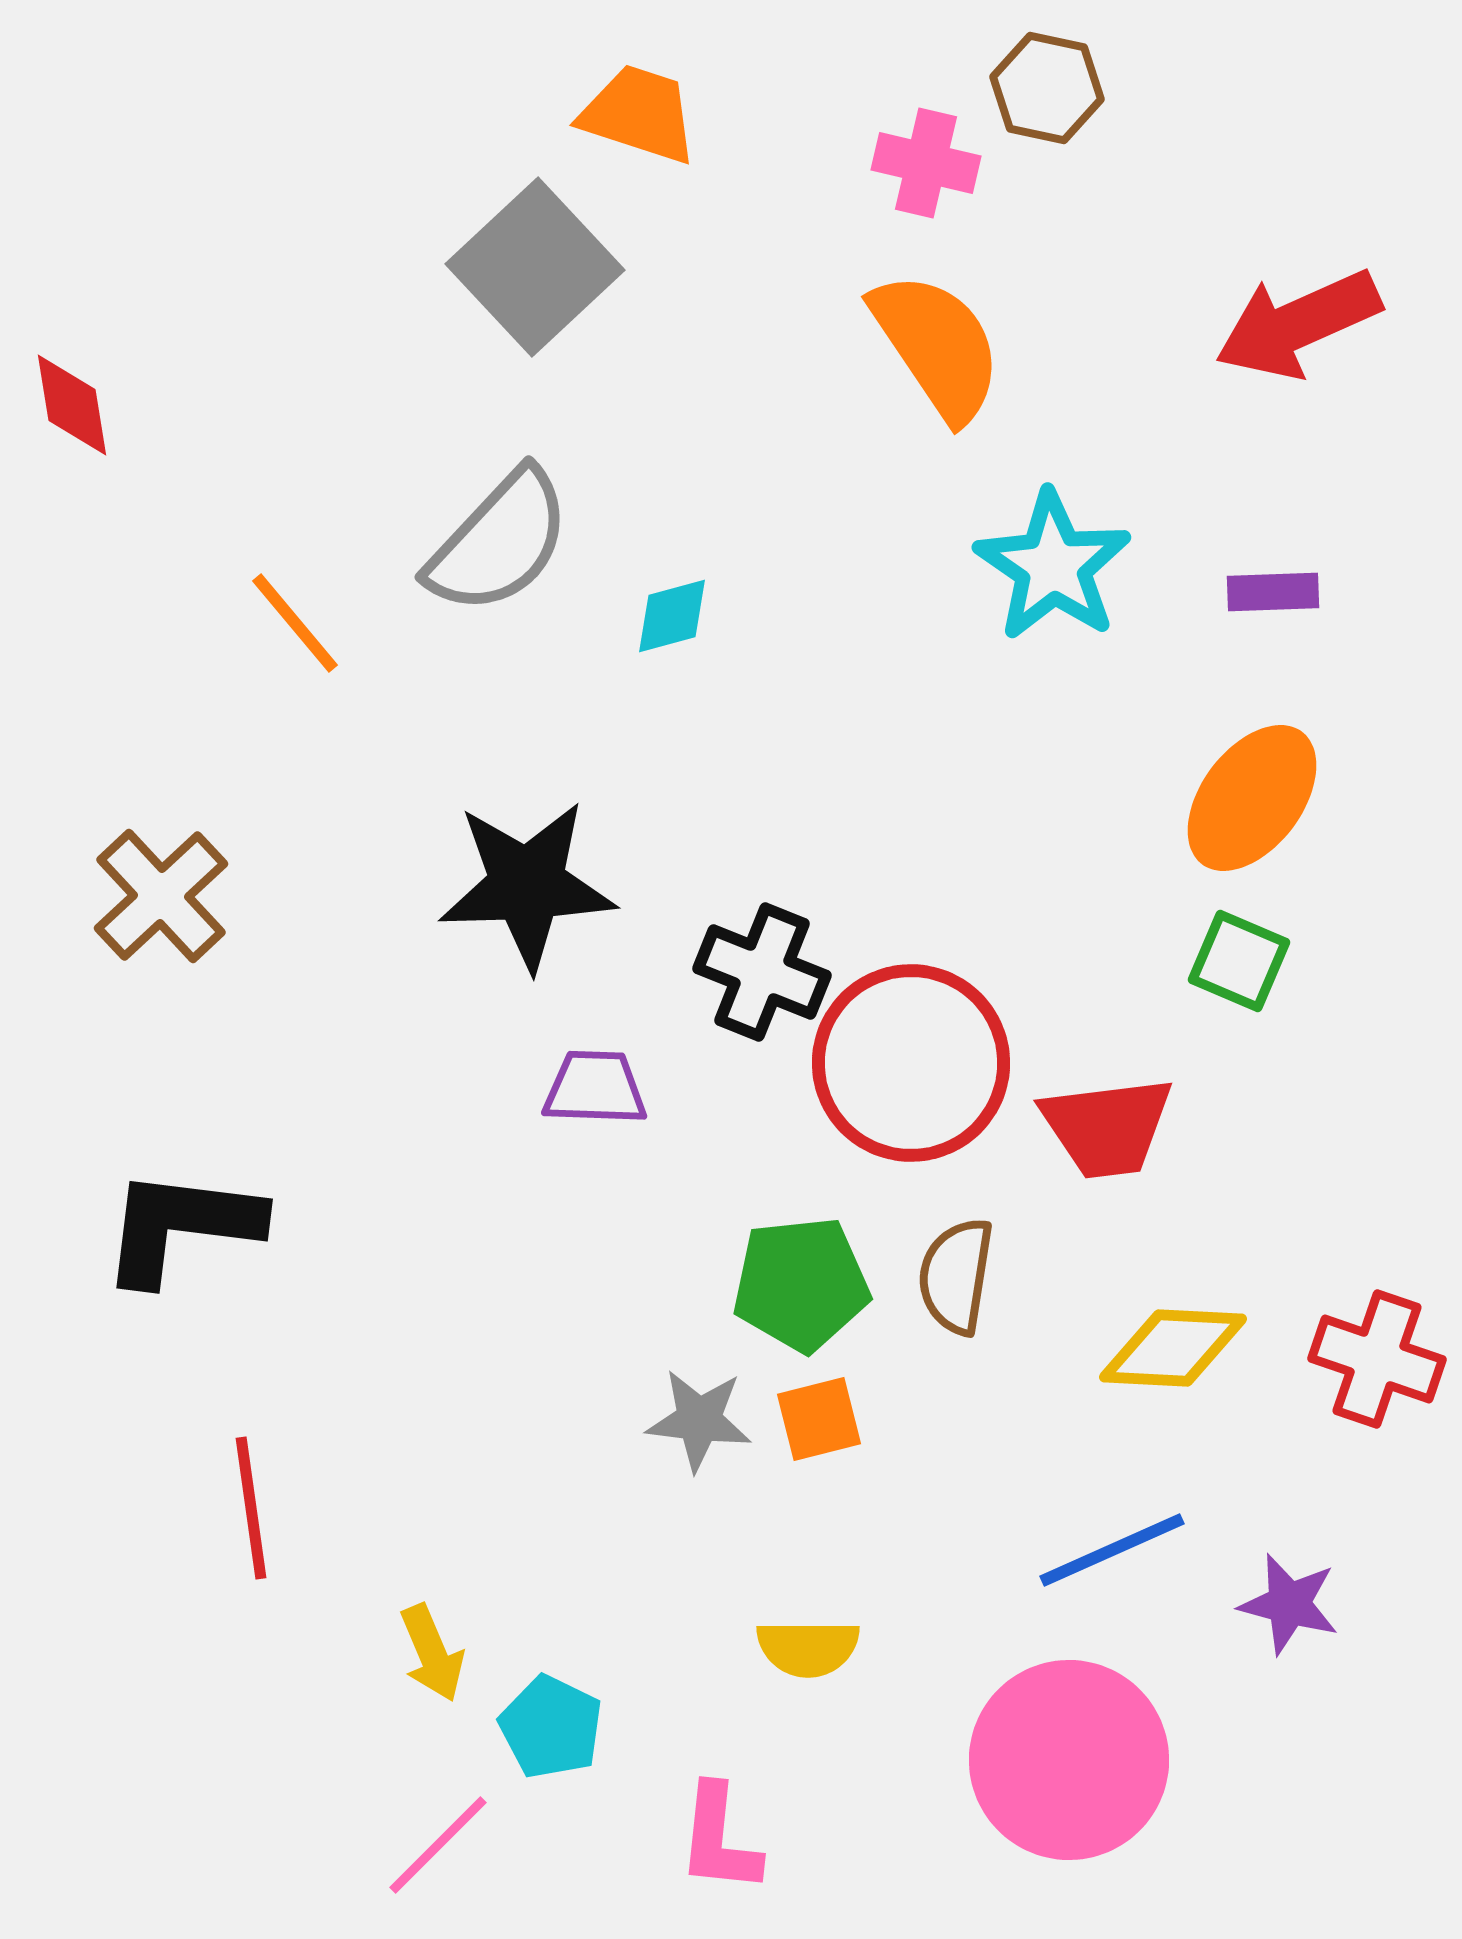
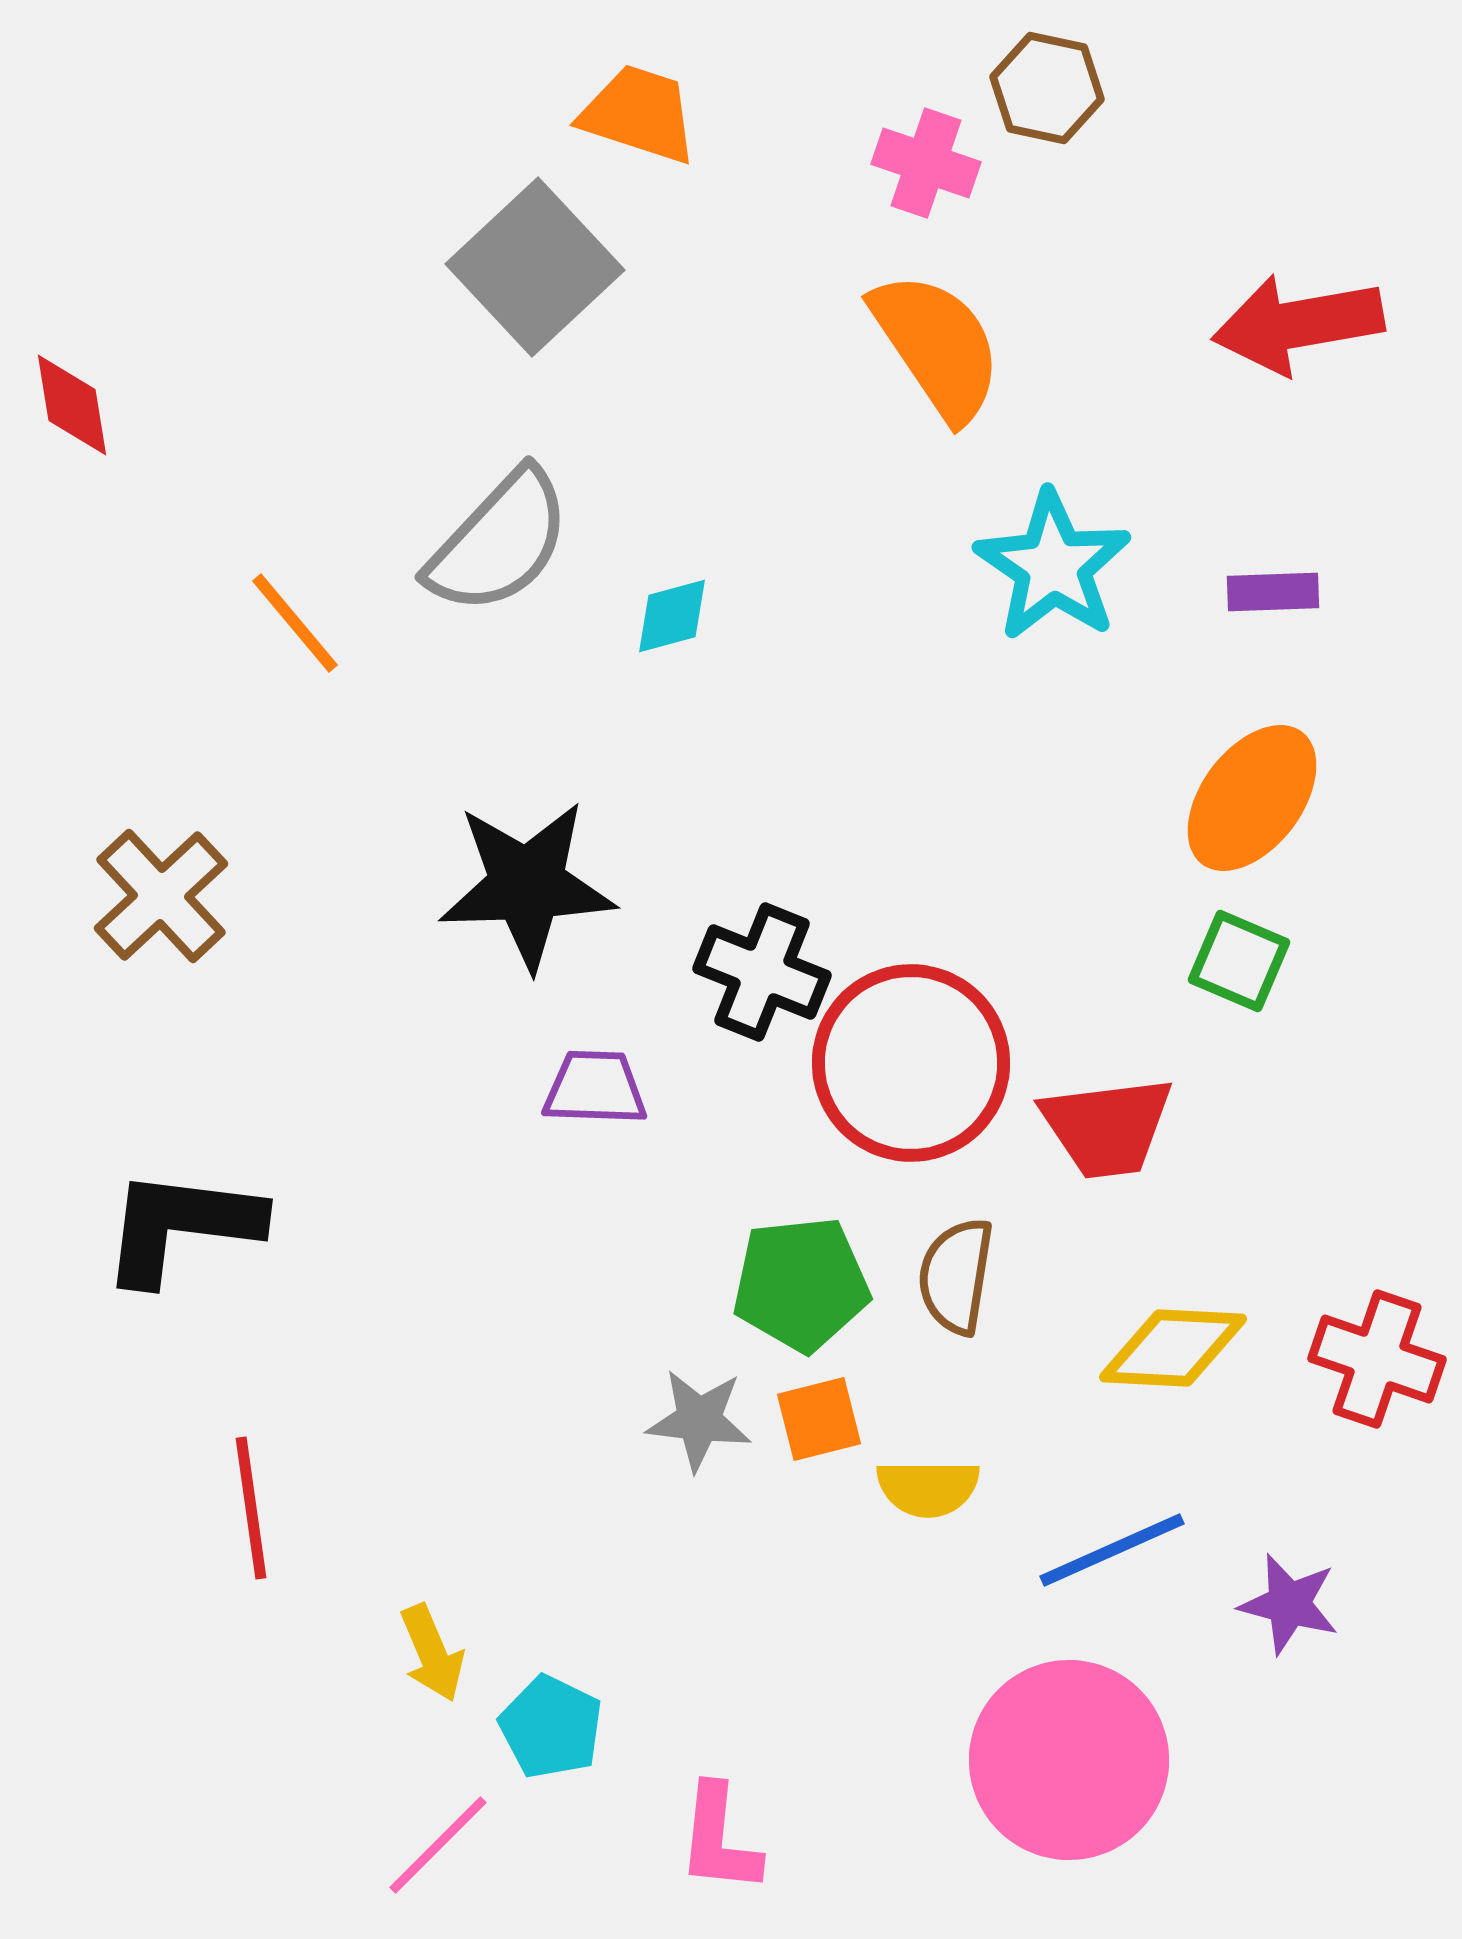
pink cross: rotated 6 degrees clockwise
red arrow: rotated 14 degrees clockwise
yellow semicircle: moved 120 px right, 160 px up
